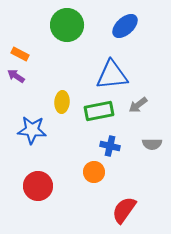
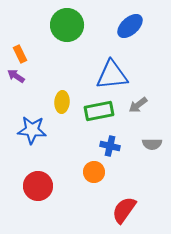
blue ellipse: moved 5 px right
orange rectangle: rotated 36 degrees clockwise
